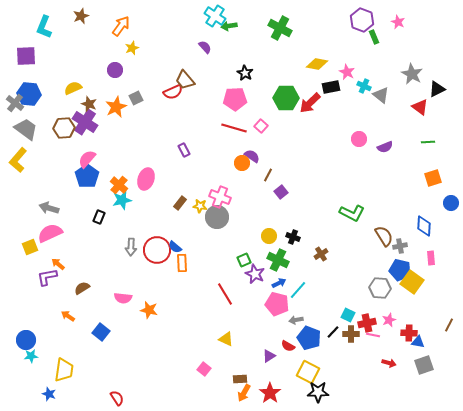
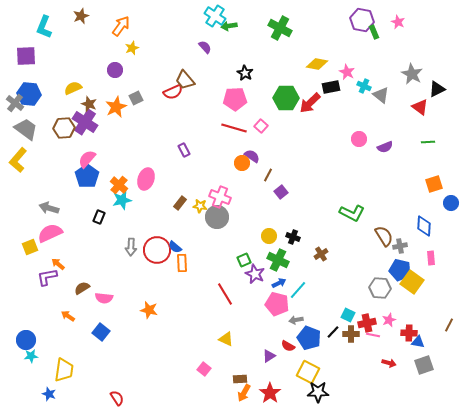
purple hexagon at (362, 20): rotated 10 degrees counterclockwise
green rectangle at (374, 37): moved 5 px up
orange square at (433, 178): moved 1 px right, 6 px down
pink semicircle at (123, 298): moved 19 px left
